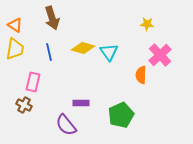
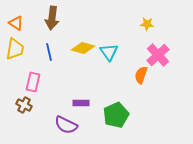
brown arrow: rotated 25 degrees clockwise
orange triangle: moved 1 px right, 2 px up
pink cross: moved 2 px left
orange semicircle: rotated 18 degrees clockwise
green pentagon: moved 5 px left
purple semicircle: rotated 25 degrees counterclockwise
